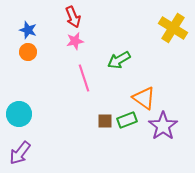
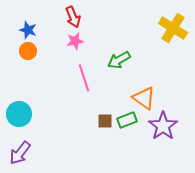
orange circle: moved 1 px up
